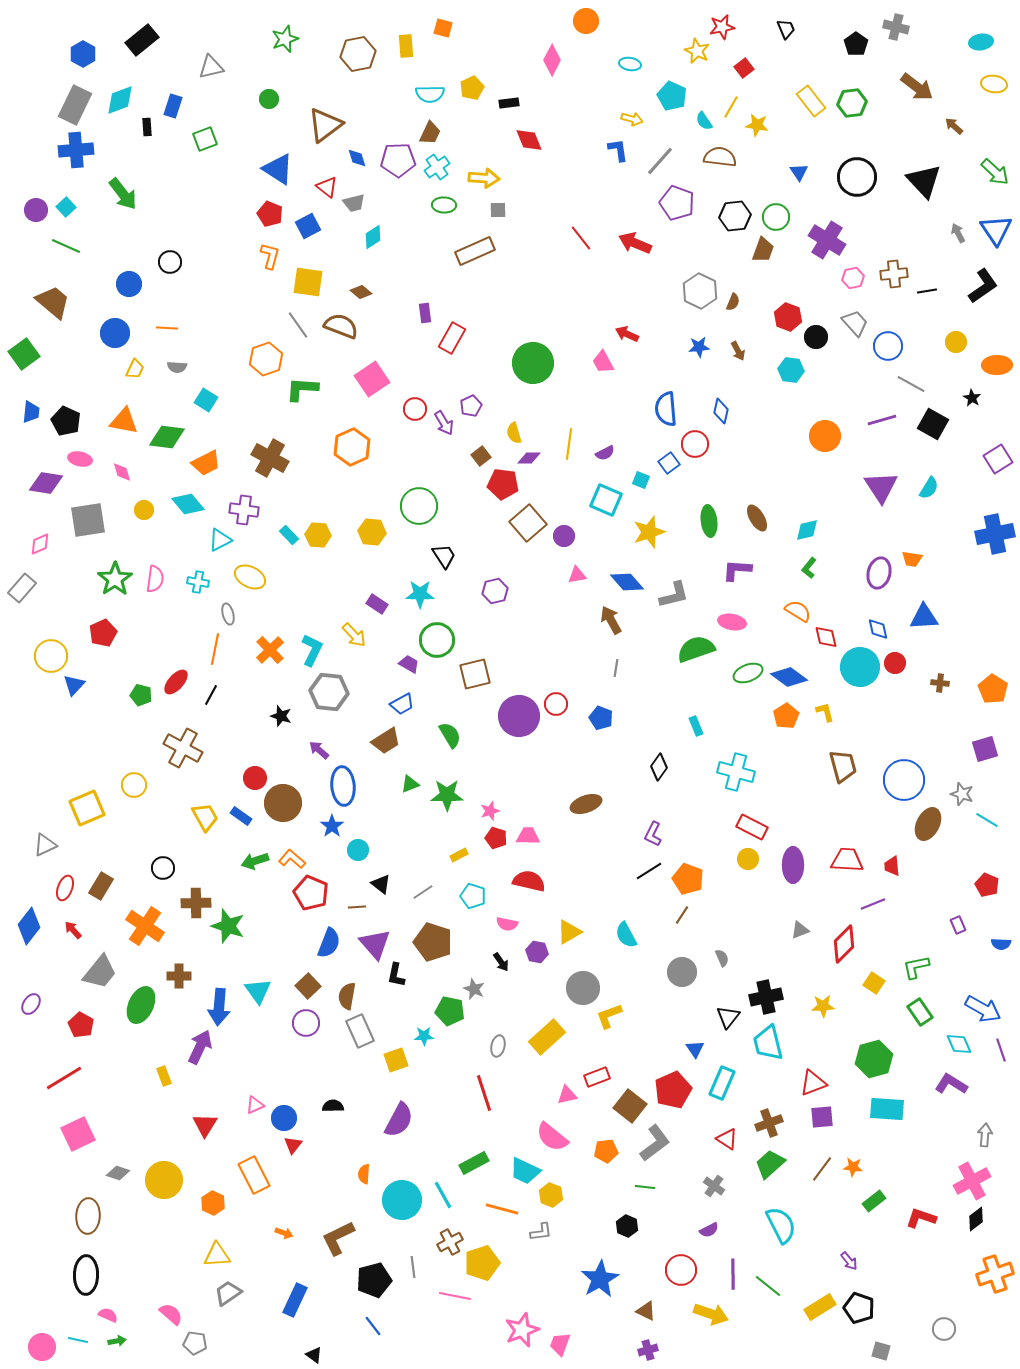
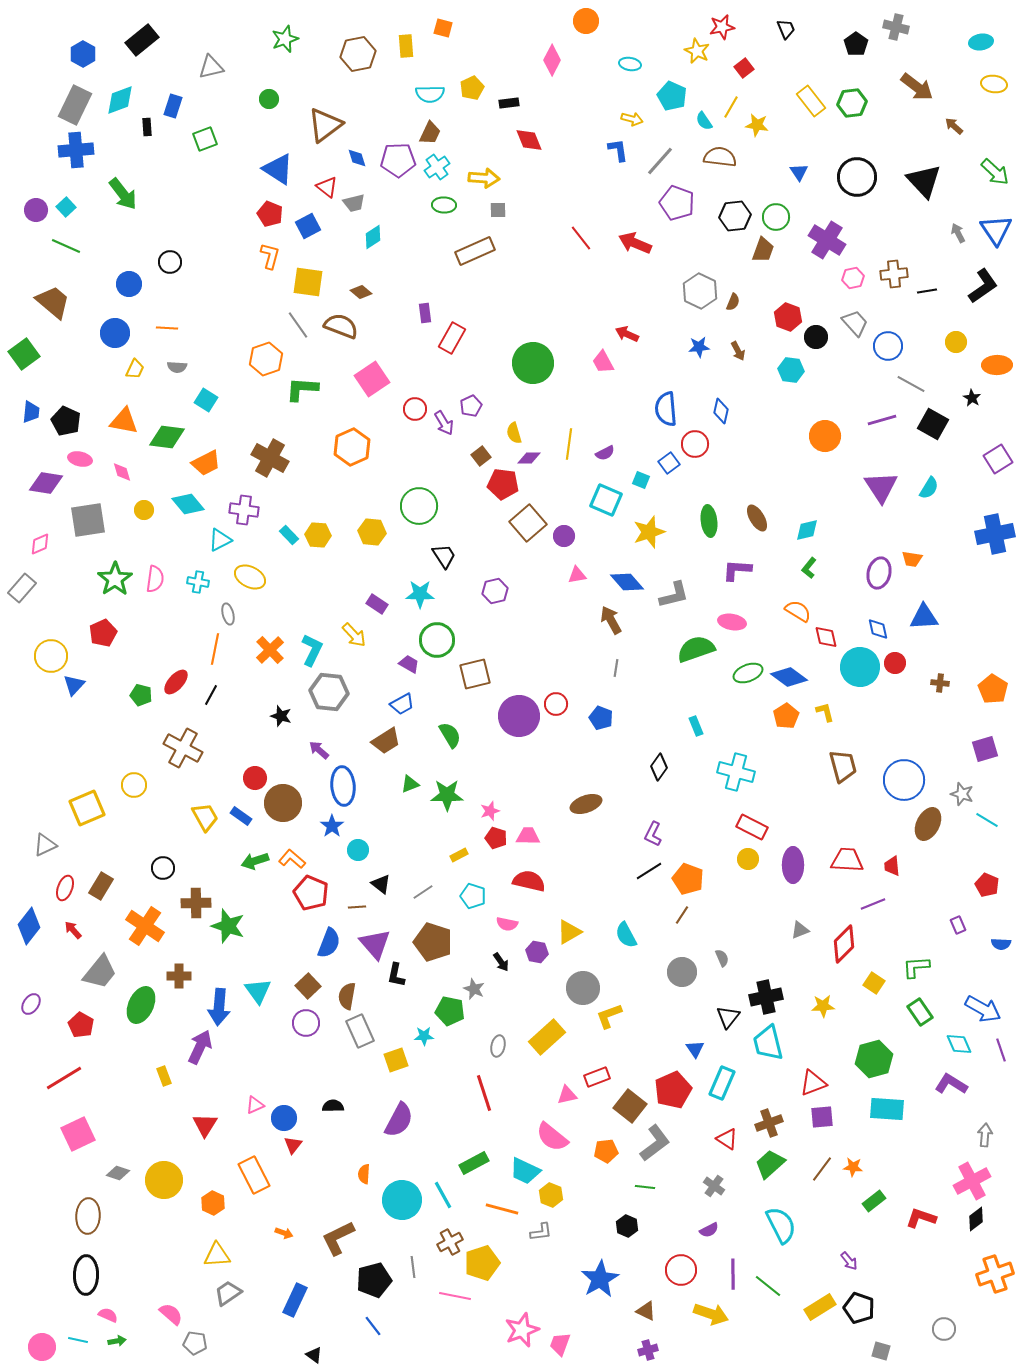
green L-shape at (916, 967): rotated 8 degrees clockwise
